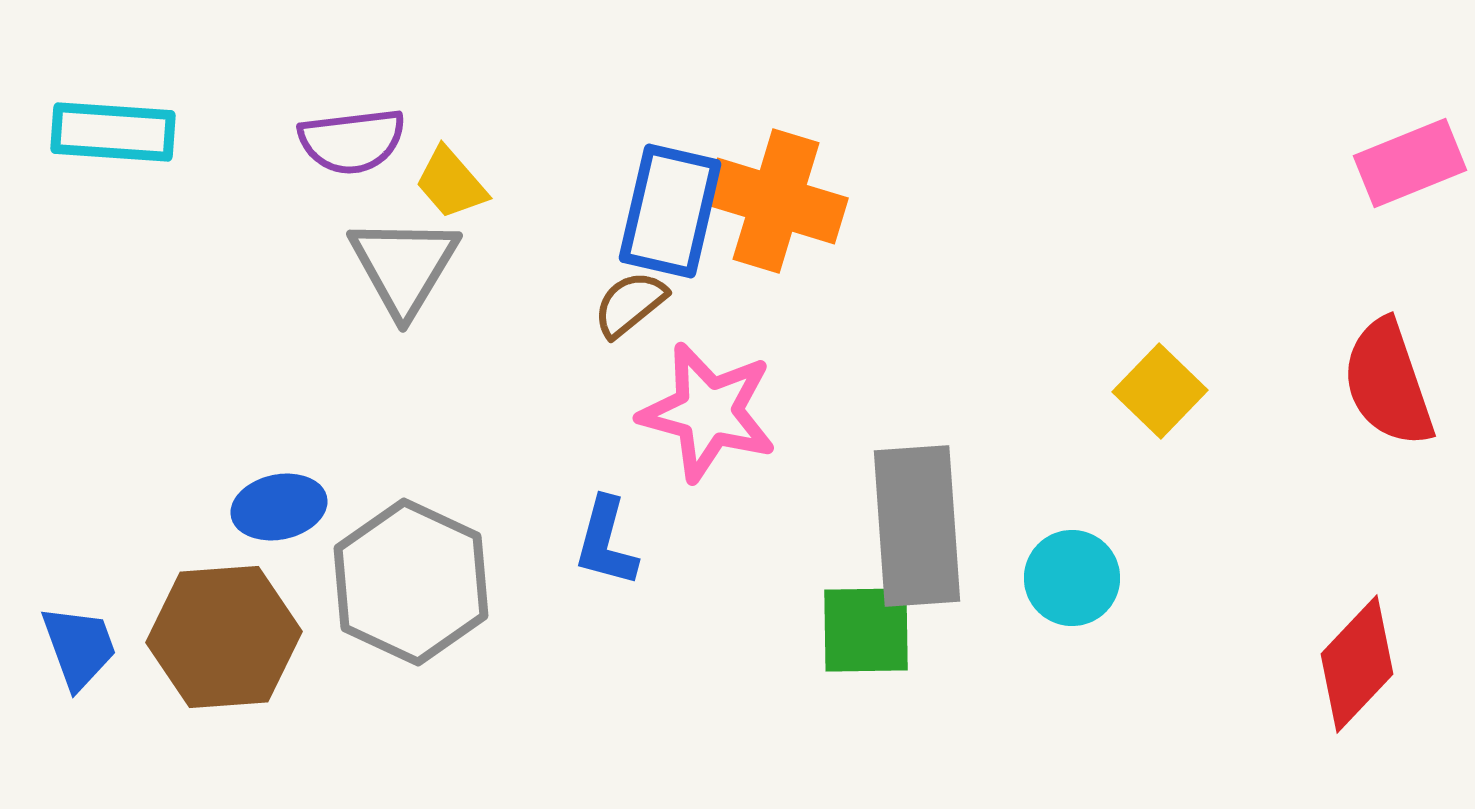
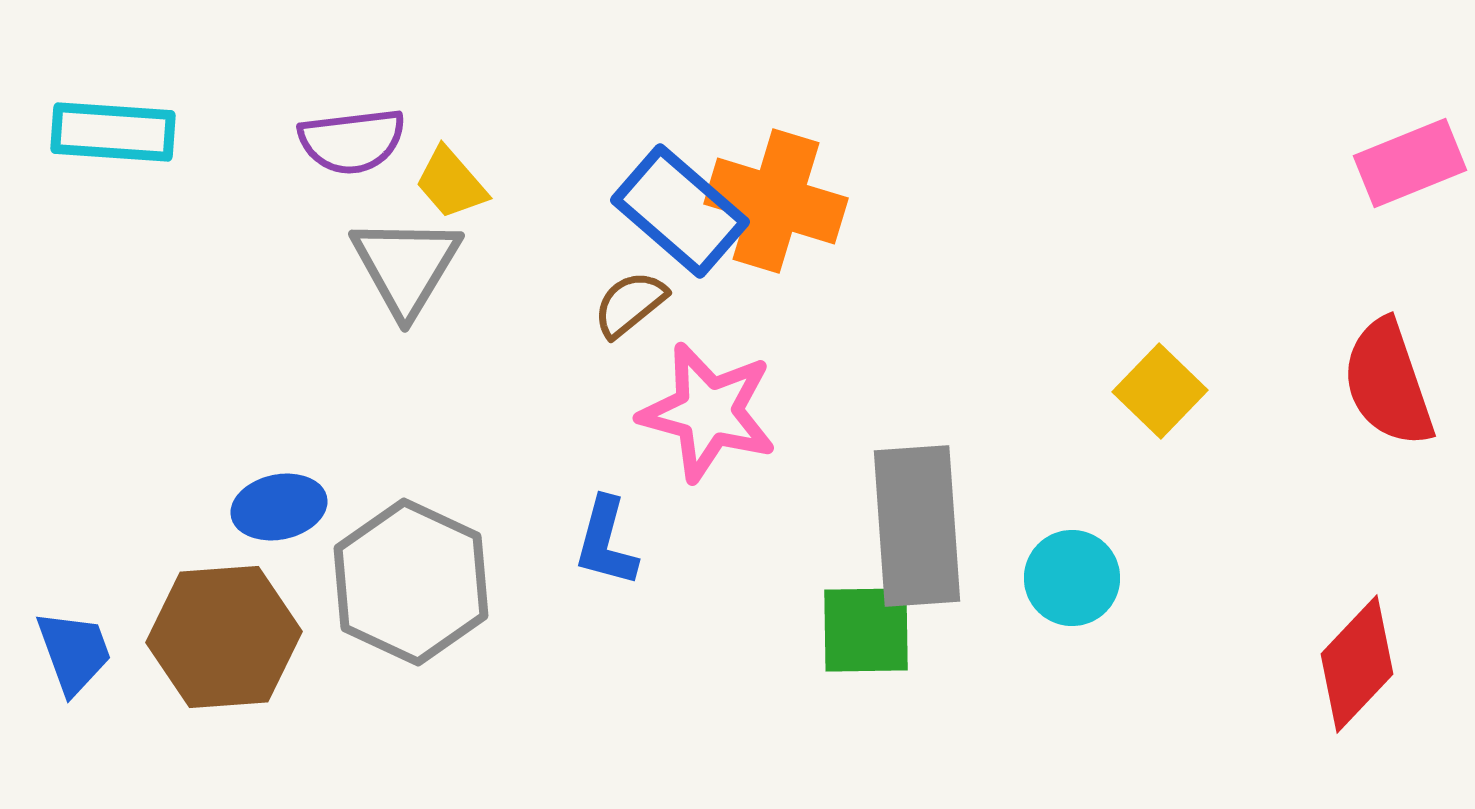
blue rectangle: moved 10 px right; rotated 62 degrees counterclockwise
gray triangle: moved 2 px right
blue trapezoid: moved 5 px left, 5 px down
